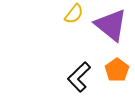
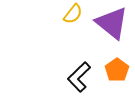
yellow semicircle: moved 1 px left
purple triangle: moved 1 px right, 2 px up
